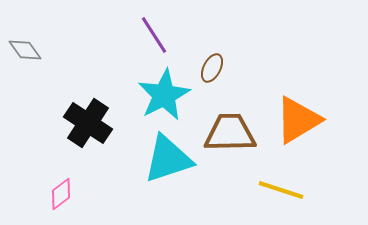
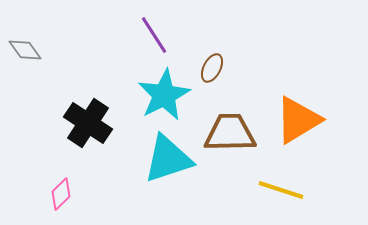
pink diamond: rotated 8 degrees counterclockwise
